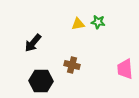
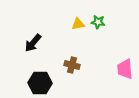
black hexagon: moved 1 px left, 2 px down
